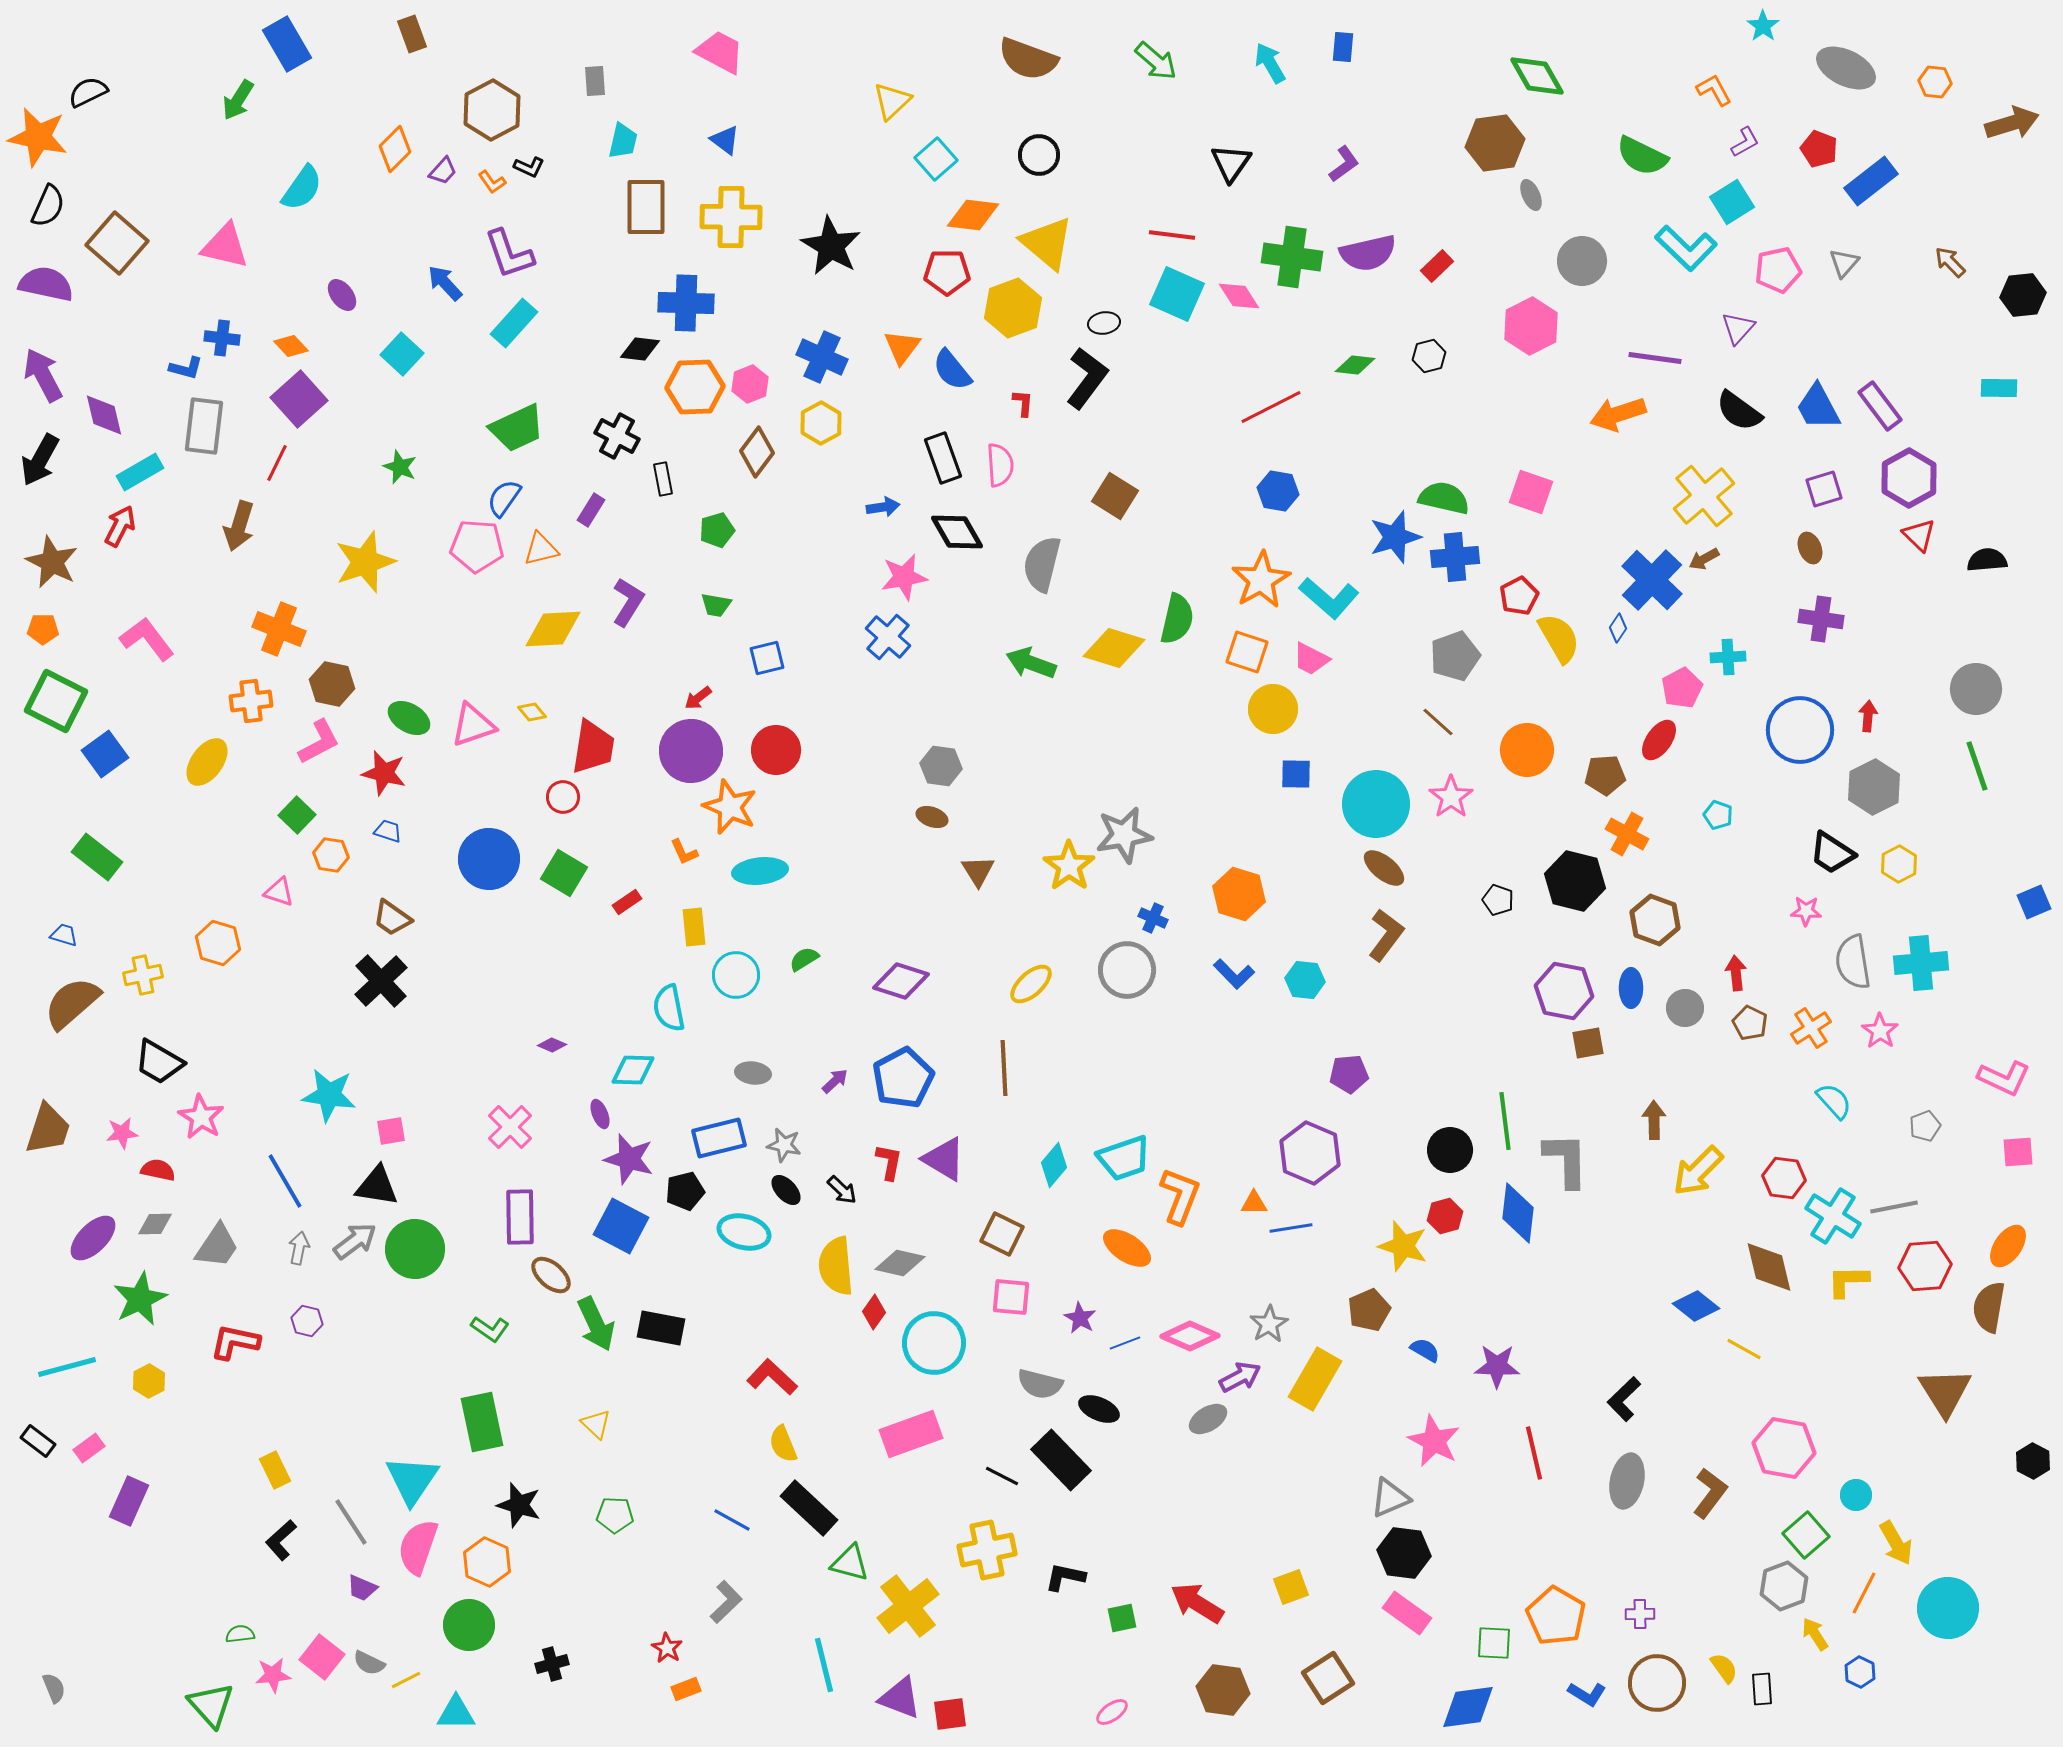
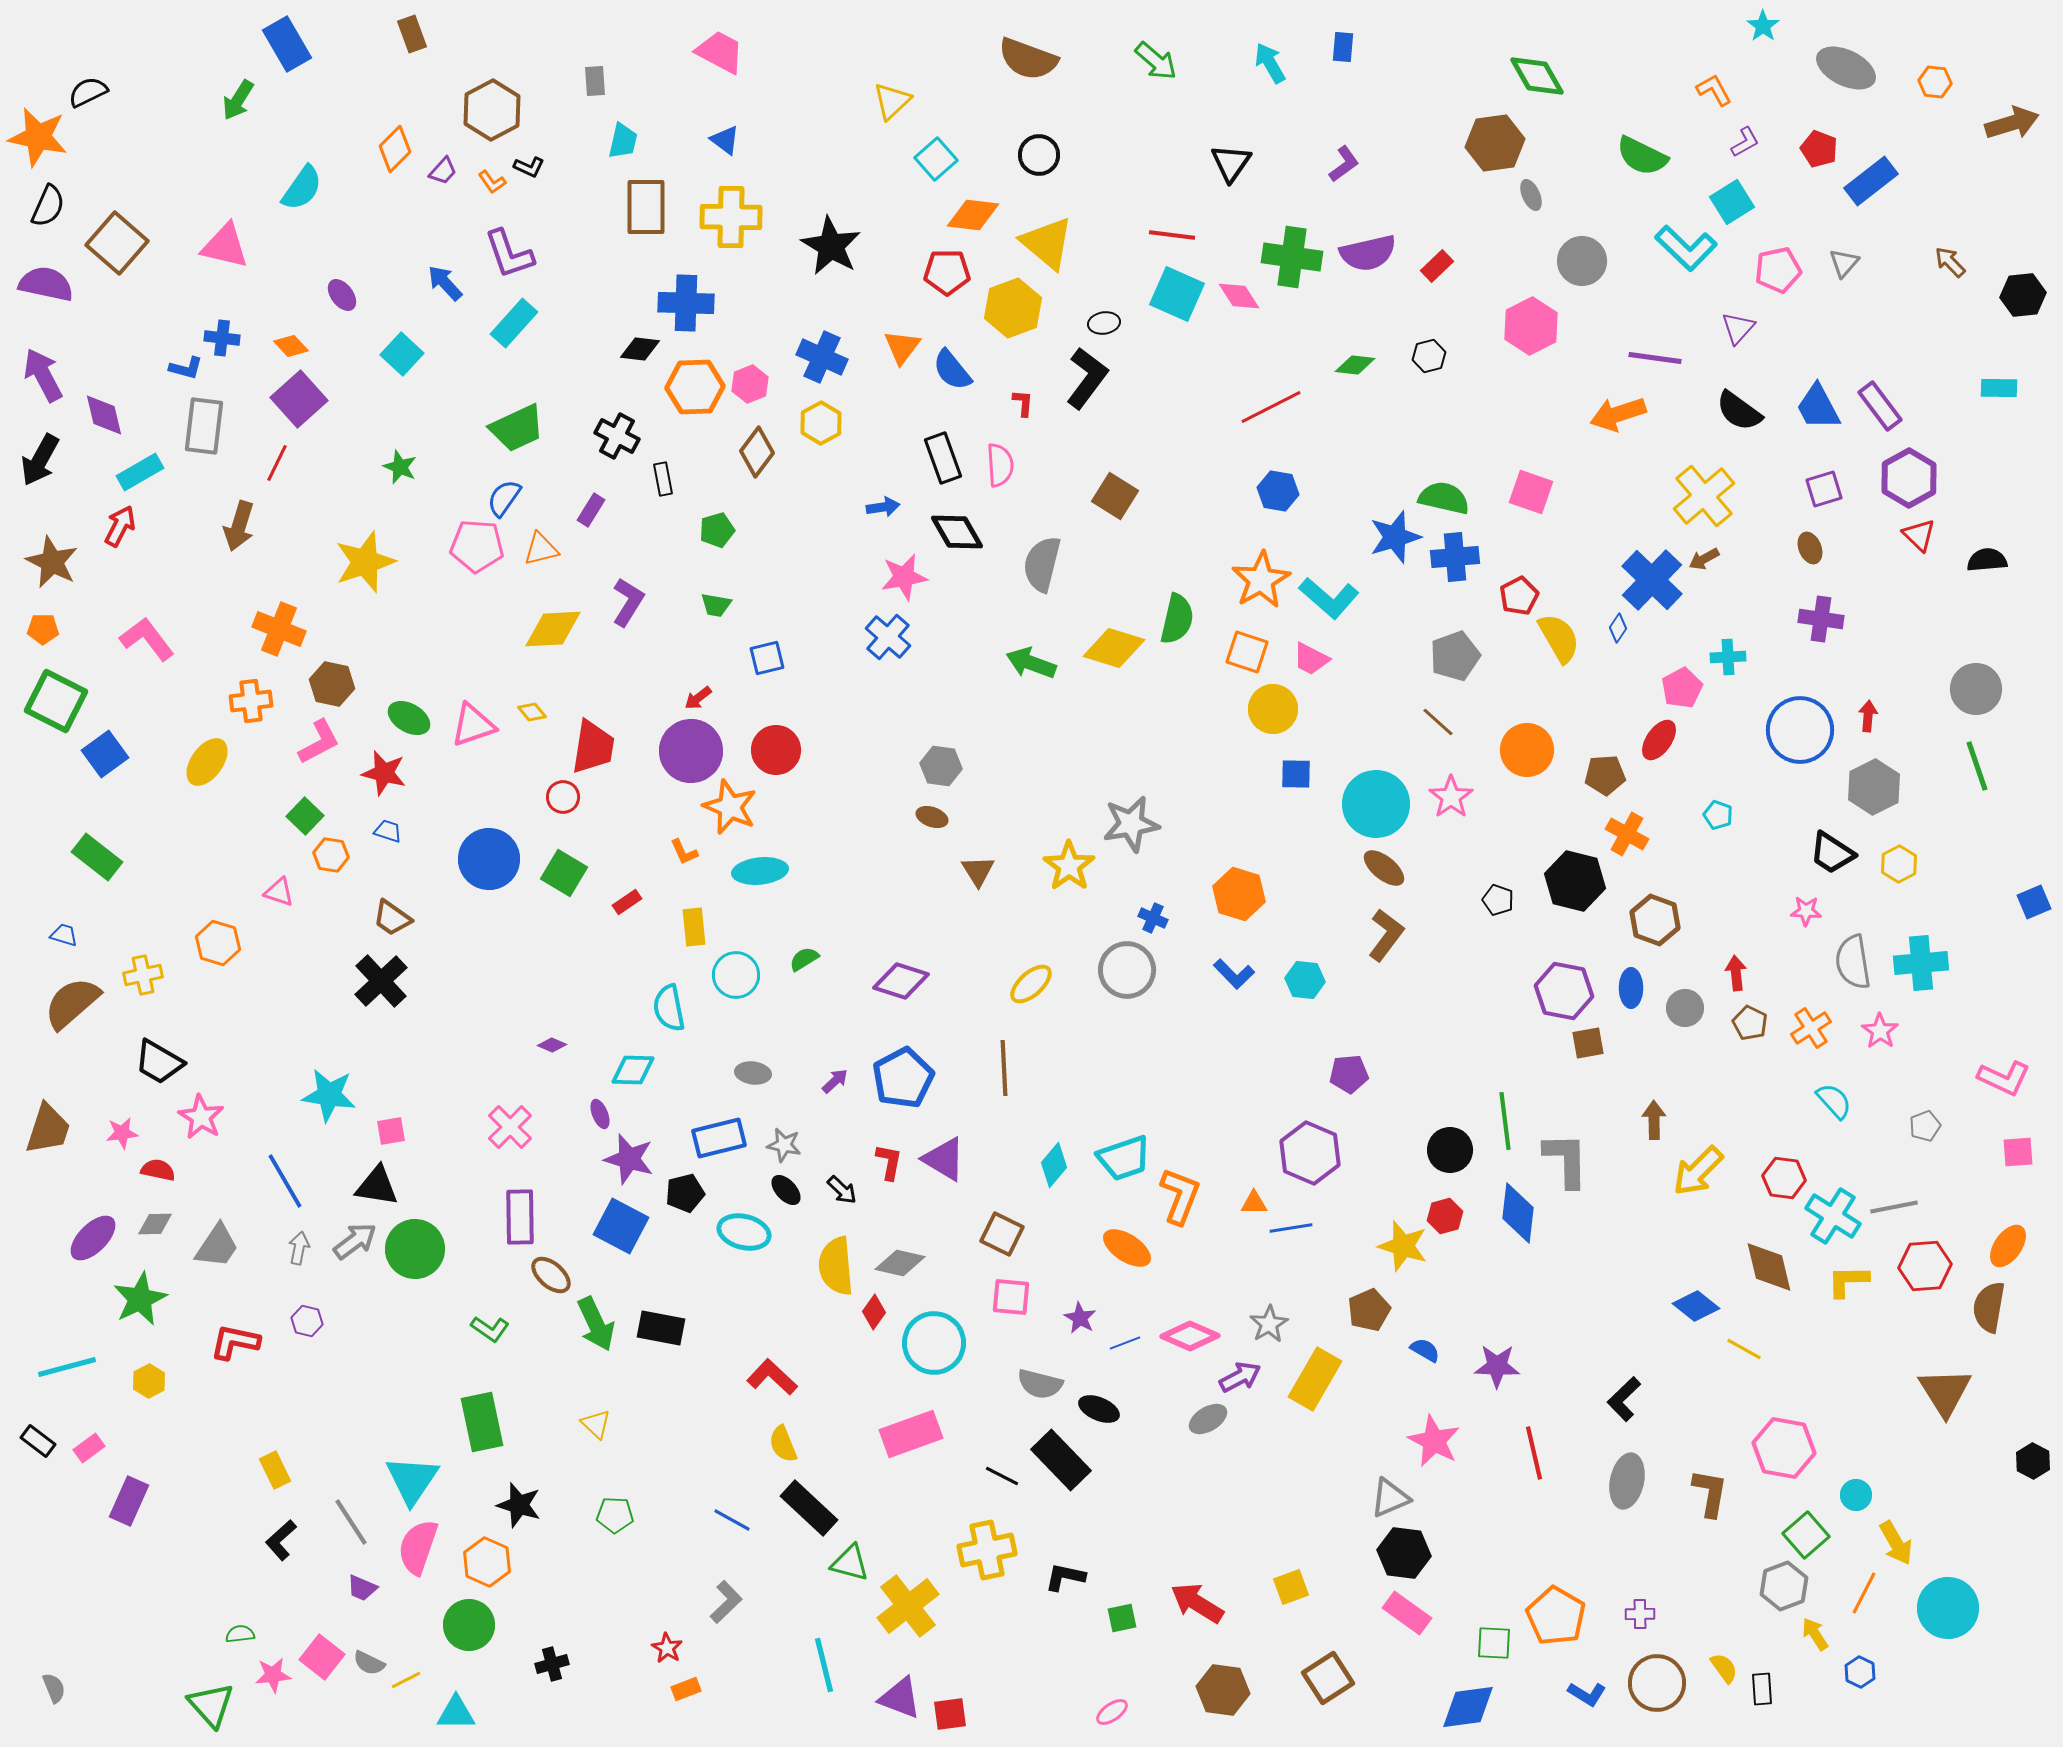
green square at (297, 815): moved 8 px right, 1 px down
gray star at (1124, 835): moved 7 px right, 11 px up
black pentagon at (685, 1191): moved 2 px down
brown L-shape at (1710, 1493): rotated 27 degrees counterclockwise
